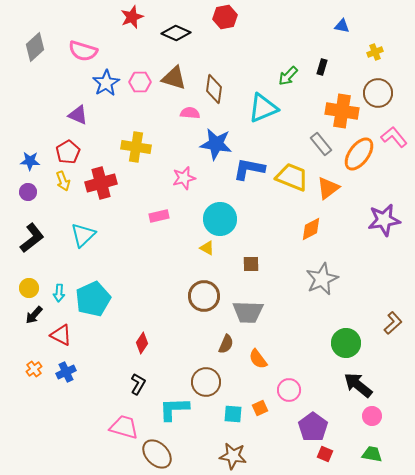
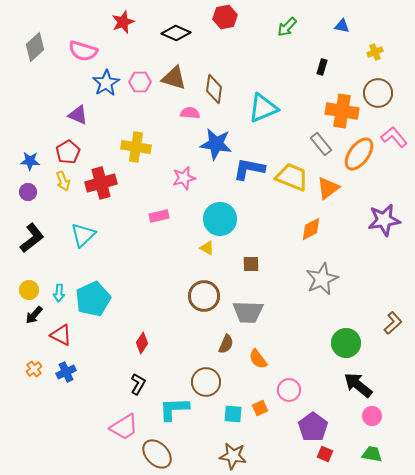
red star at (132, 17): moved 9 px left, 5 px down
green arrow at (288, 76): moved 1 px left, 49 px up
yellow circle at (29, 288): moved 2 px down
pink trapezoid at (124, 427): rotated 132 degrees clockwise
